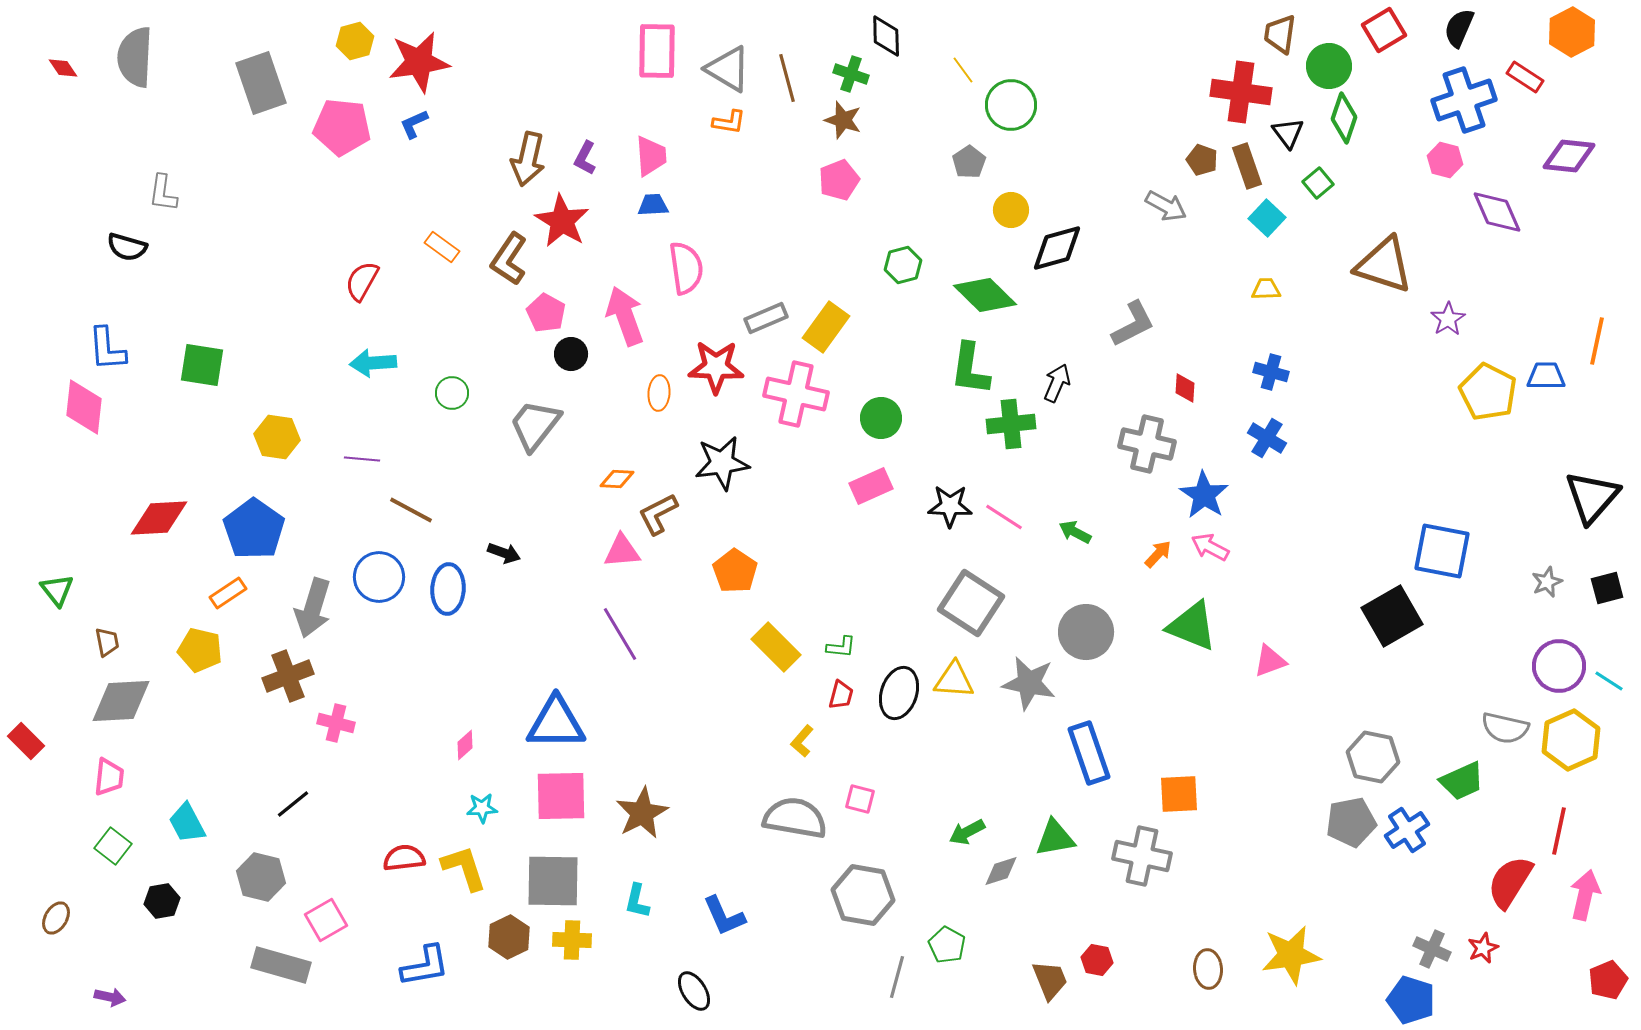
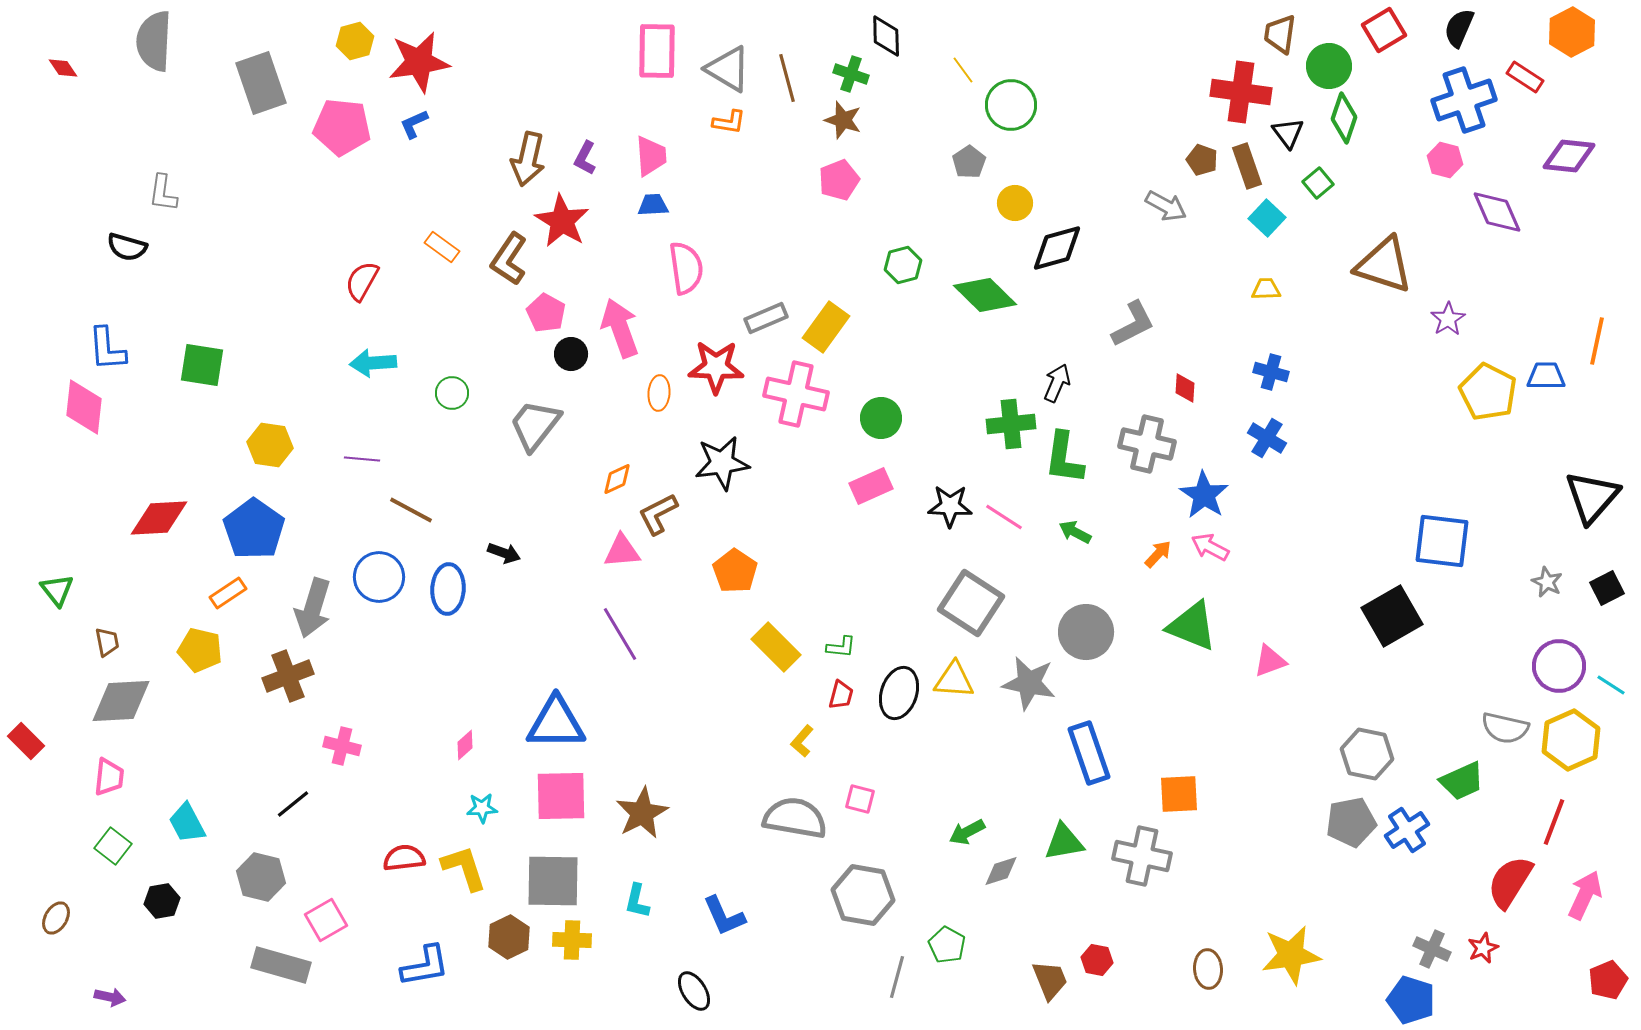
gray semicircle at (135, 57): moved 19 px right, 16 px up
yellow circle at (1011, 210): moved 4 px right, 7 px up
pink arrow at (625, 316): moved 5 px left, 12 px down
green L-shape at (970, 369): moved 94 px right, 89 px down
yellow hexagon at (277, 437): moved 7 px left, 8 px down
orange diamond at (617, 479): rotated 28 degrees counterclockwise
blue square at (1442, 551): moved 10 px up; rotated 4 degrees counterclockwise
gray star at (1547, 582): rotated 24 degrees counterclockwise
black square at (1607, 588): rotated 12 degrees counterclockwise
cyan line at (1609, 681): moved 2 px right, 4 px down
pink cross at (336, 723): moved 6 px right, 23 px down
gray hexagon at (1373, 757): moved 6 px left, 3 px up
red line at (1559, 831): moved 5 px left, 9 px up; rotated 9 degrees clockwise
green triangle at (1055, 838): moved 9 px right, 4 px down
pink arrow at (1585, 895): rotated 12 degrees clockwise
